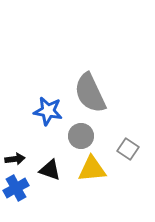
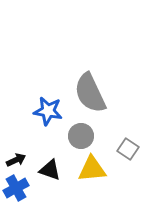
black arrow: moved 1 px right, 1 px down; rotated 18 degrees counterclockwise
